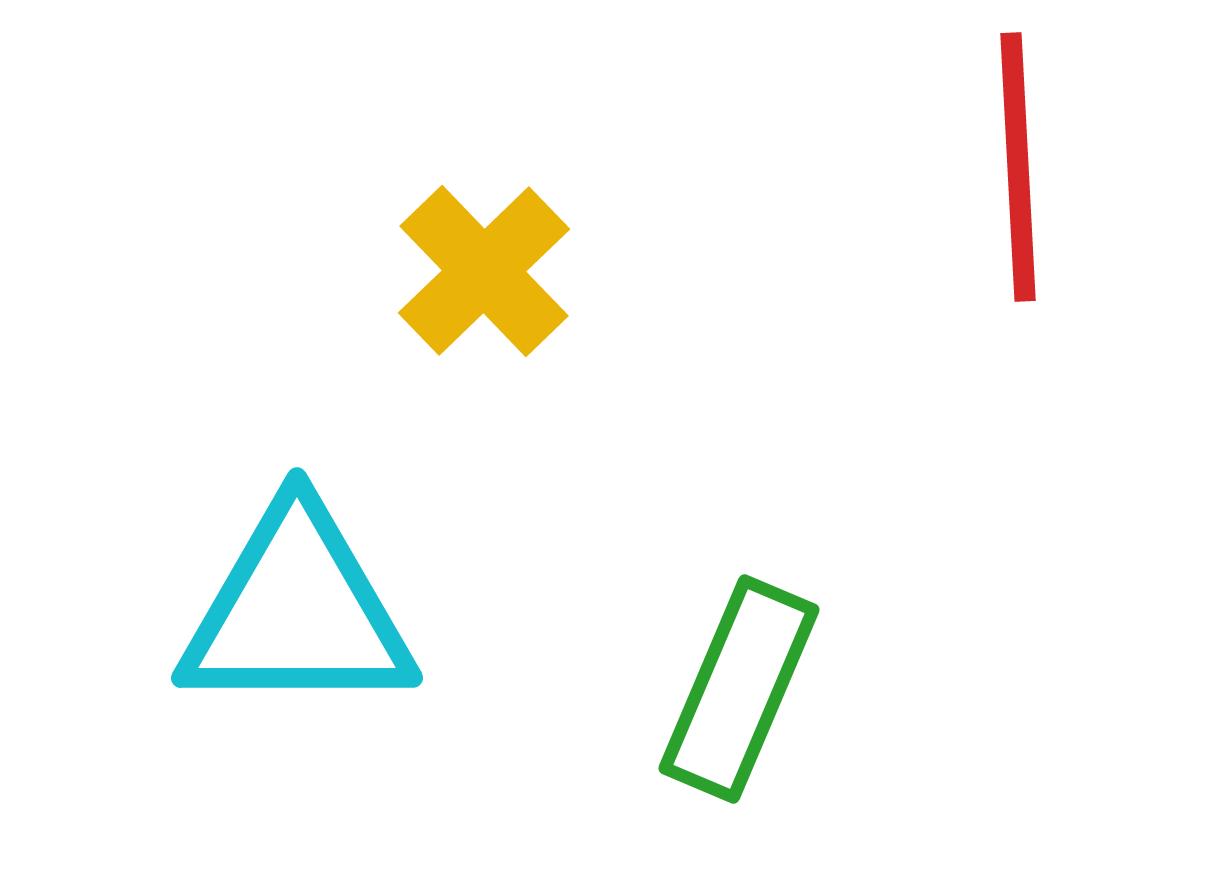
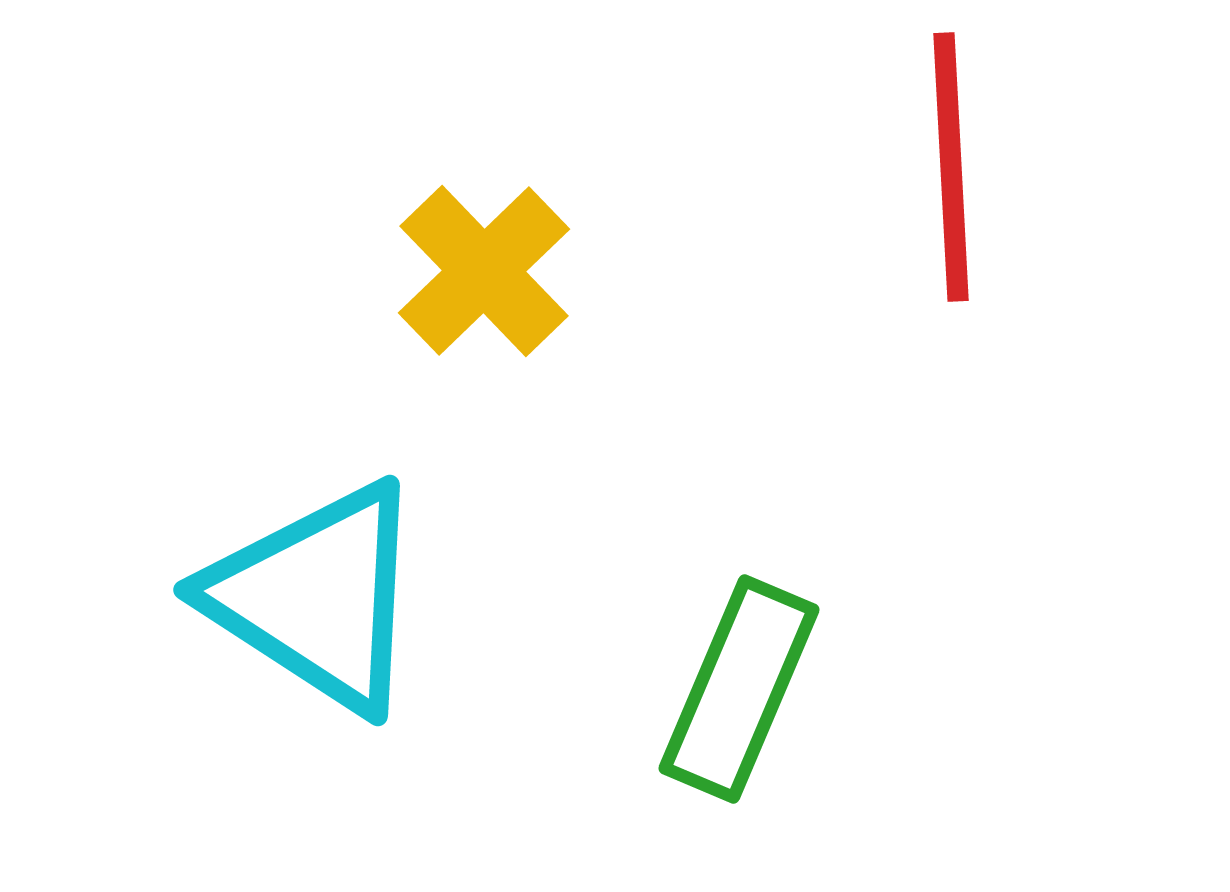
red line: moved 67 px left
cyan triangle: moved 20 px right, 14 px up; rotated 33 degrees clockwise
